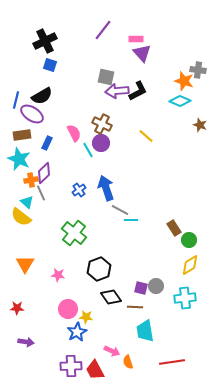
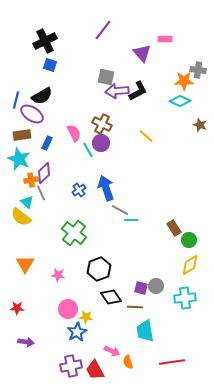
pink rectangle at (136, 39): moved 29 px right
orange star at (184, 81): rotated 18 degrees counterclockwise
purple cross at (71, 366): rotated 10 degrees counterclockwise
